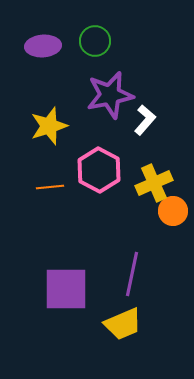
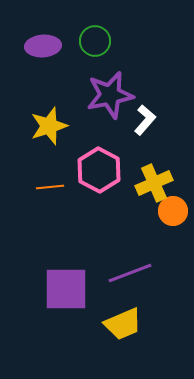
purple line: moved 2 px left, 1 px up; rotated 57 degrees clockwise
